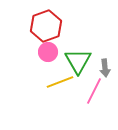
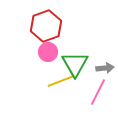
green triangle: moved 3 px left, 3 px down
gray arrow: rotated 90 degrees counterclockwise
yellow line: moved 1 px right, 1 px up
pink line: moved 4 px right, 1 px down
